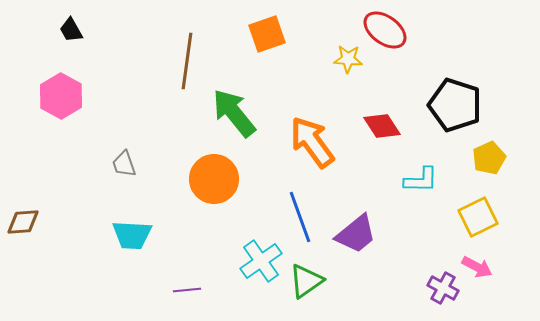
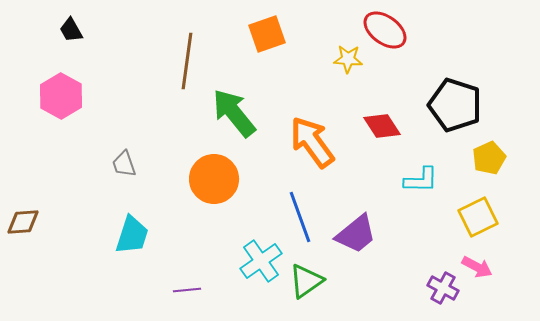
cyan trapezoid: rotated 75 degrees counterclockwise
